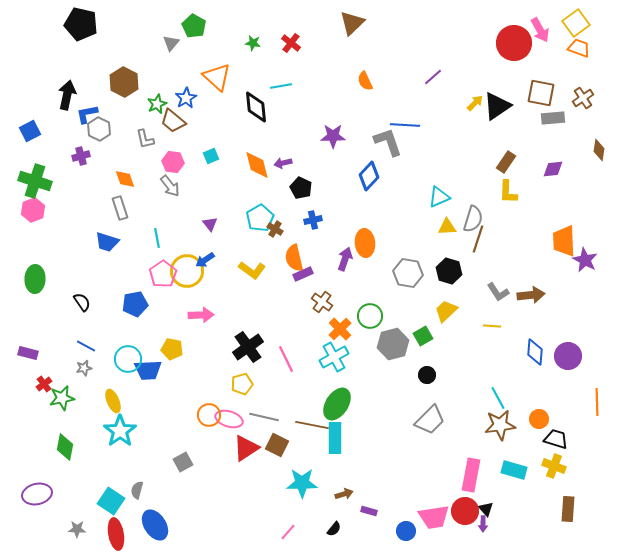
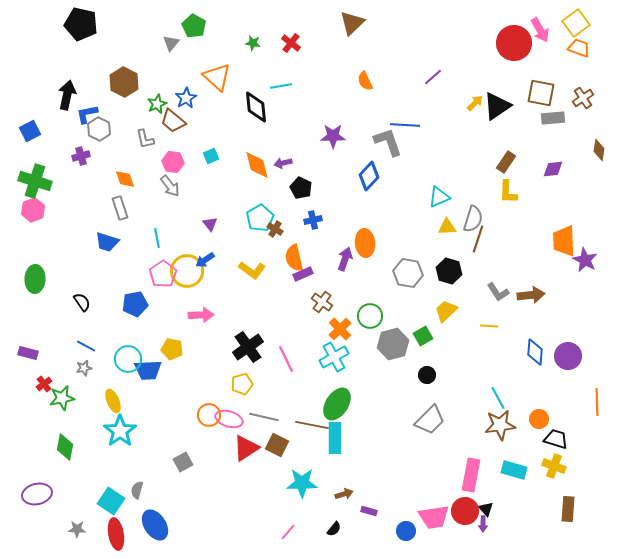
yellow line at (492, 326): moved 3 px left
